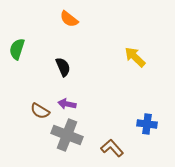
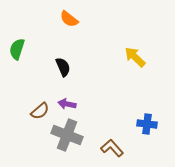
brown semicircle: rotated 72 degrees counterclockwise
